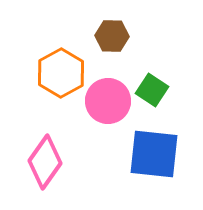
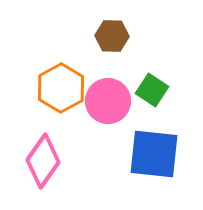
orange hexagon: moved 15 px down
pink diamond: moved 2 px left, 1 px up
